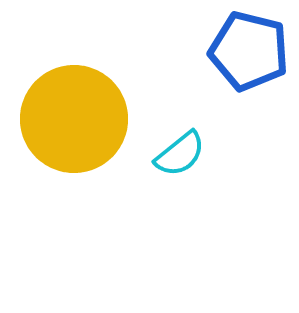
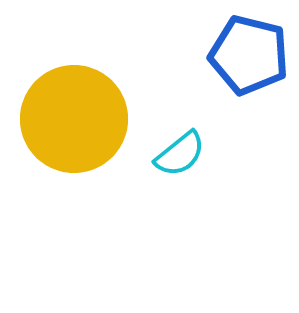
blue pentagon: moved 4 px down
